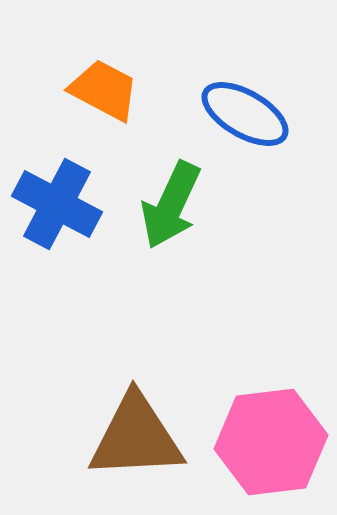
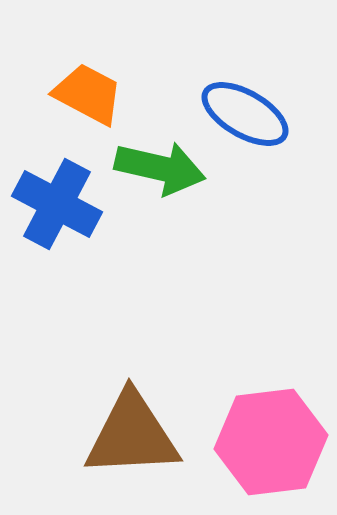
orange trapezoid: moved 16 px left, 4 px down
green arrow: moved 11 px left, 37 px up; rotated 102 degrees counterclockwise
brown triangle: moved 4 px left, 2 px up
